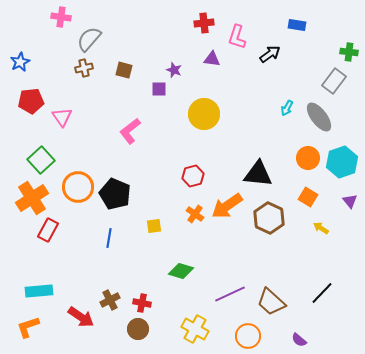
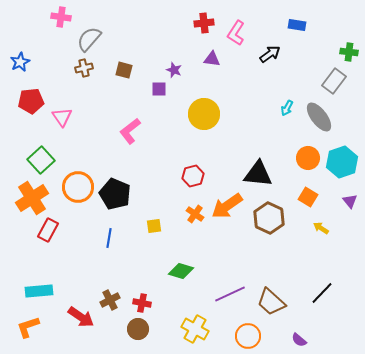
pink L-shape at (237, 37): moved 1 px left, 4 px up; rotated 15 degrees clockwise
